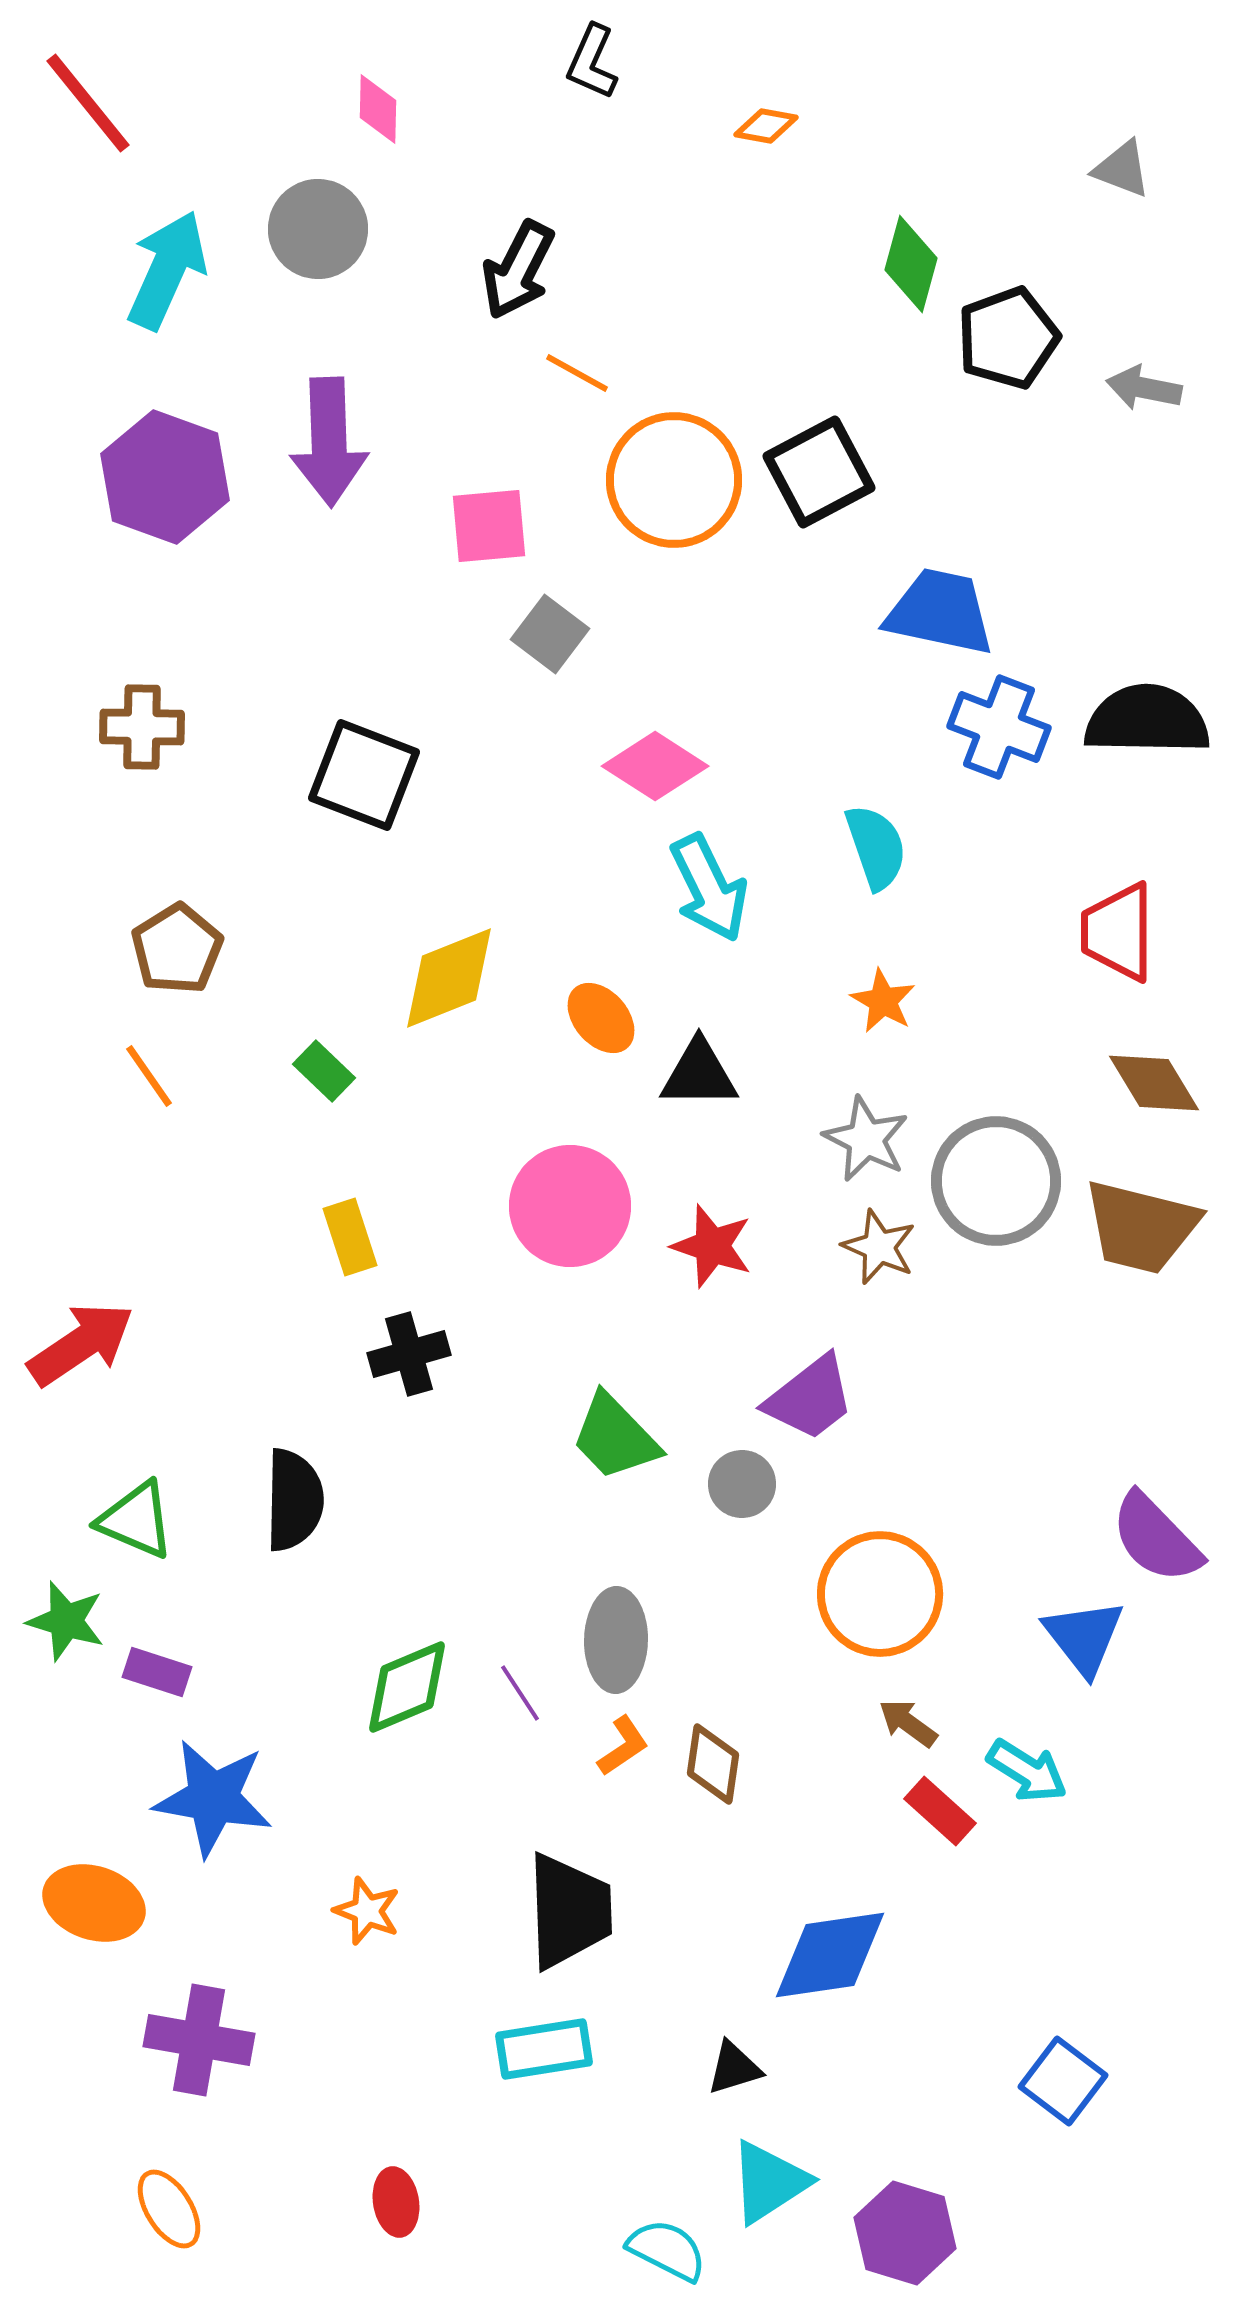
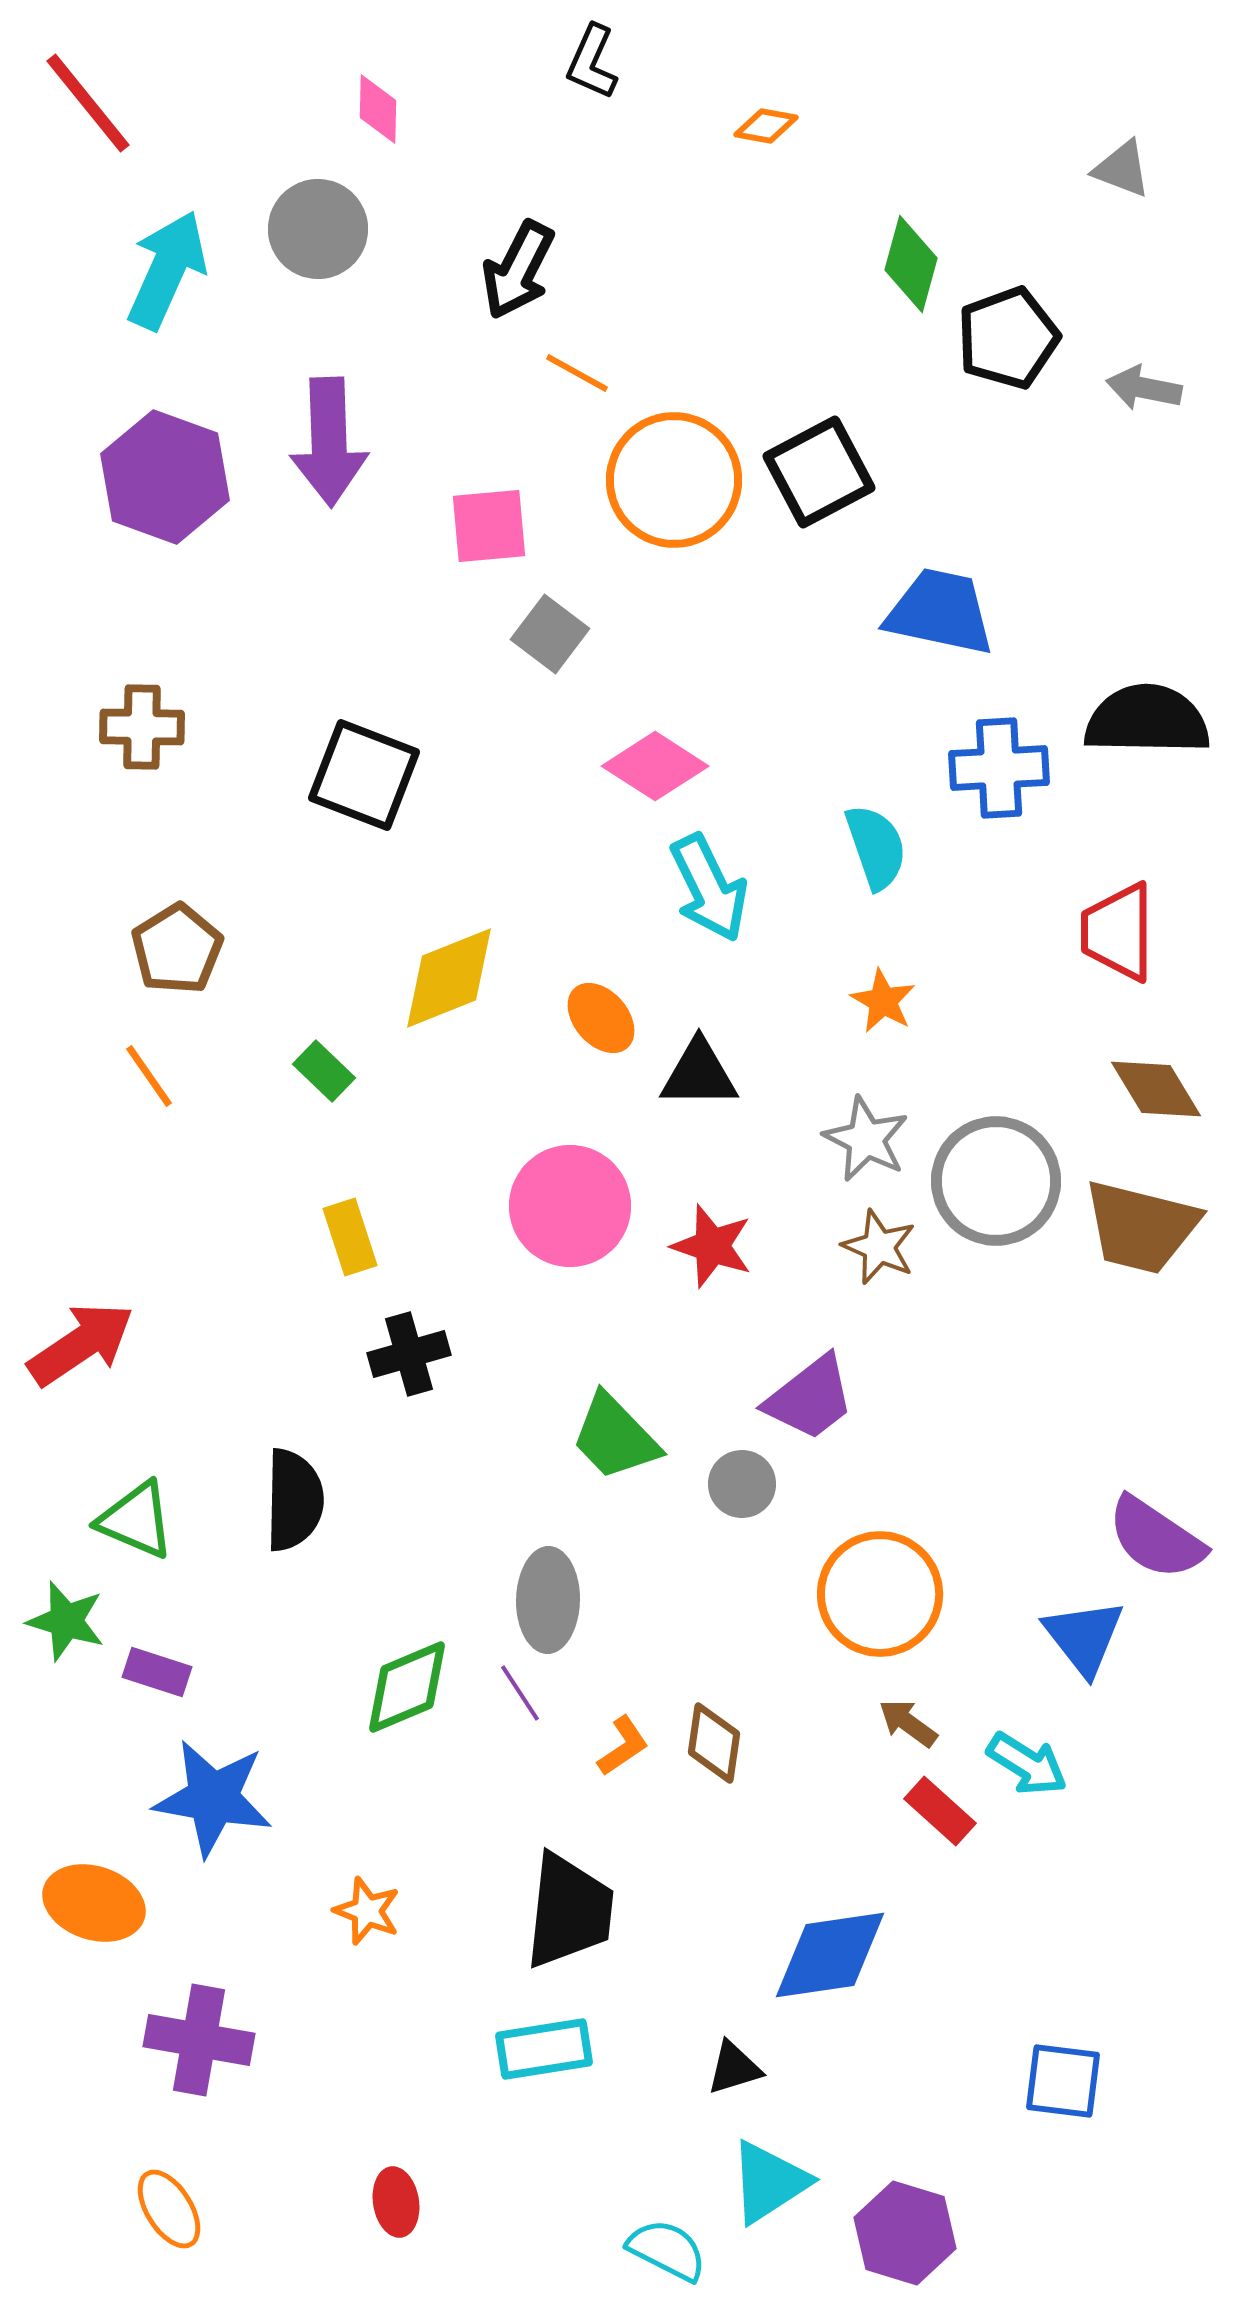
blue cross at (999, 727): moved 41 px down; rotated 24 degrees counterclockwise
brown diamond at (1154, 1083): moved 2 px right, 6 px down
purple semicircle at (1156, 1538): rotated 12 degrees counterclockwise
gray ellipse at (616, 1640): moved 68 px left, 40 px up
brown diamond at (713, 1764): moved 1 px right, 21 px up
cyan arrow at (1027, 1771): moved 7 px up
black trapezoid at (569, 1911): rotated 8 degrees clockwise
blue square at (1063, 2081): rotated 30 degrees counterclockwise
